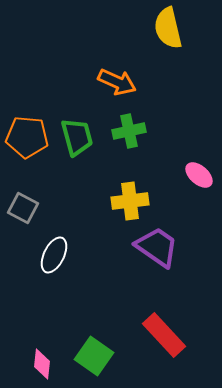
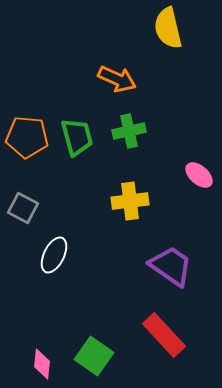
orange arrow: moved 3 px up
purple trapezoid: moved 14 px right, 19 px down
